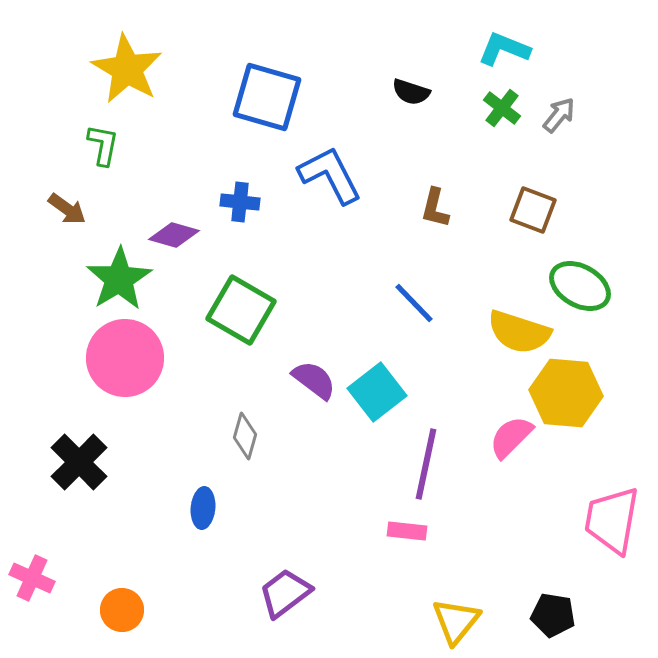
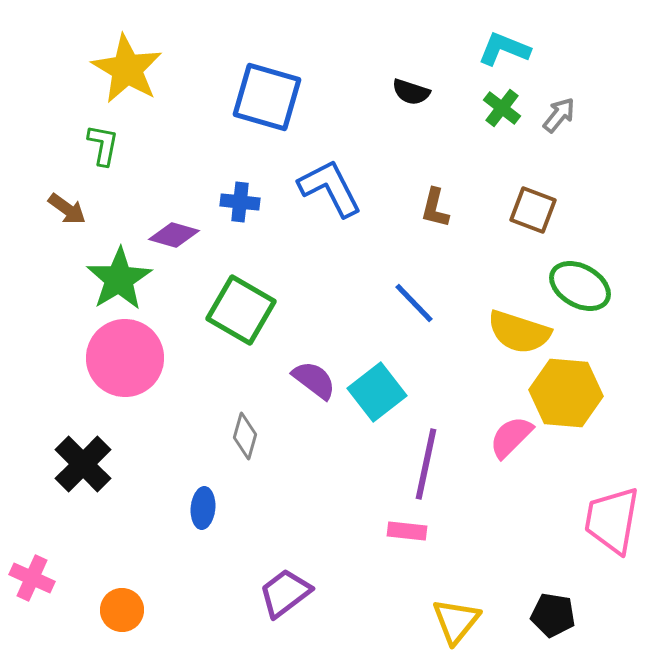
blue L-shape: moved 13 px down
black cross: moved 4 px right, 2 px down
